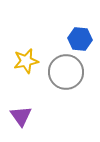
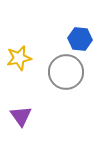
yellow star: moved 7 px left, 3 px up
